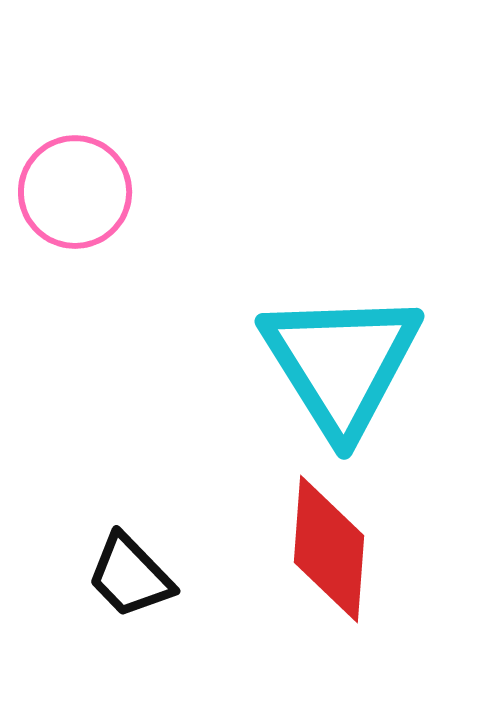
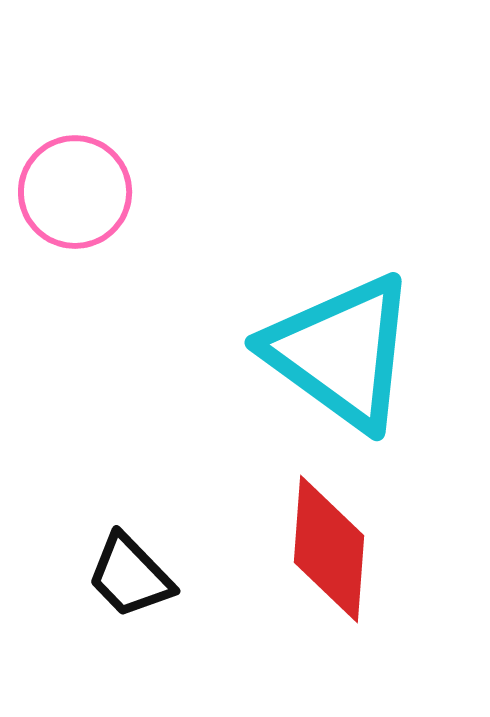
cyan triangle: moved 11 px up; rotated 22 degrees counterclockwise
